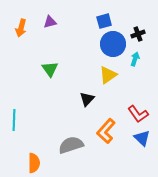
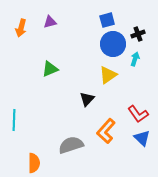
blue square: moved 3 px right, 1 px up
green triangle: rotated 42 degrees clockwise
